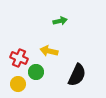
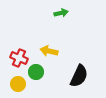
green arrow: moved 1 px right, 8 px up
black semicircle: moved 2 px right, 1 px down
